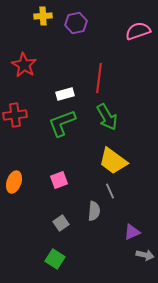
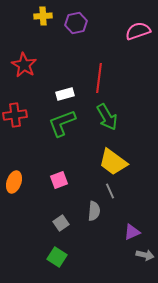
yellow trapezoid: moved 1 px down
green square: moved 2 px right, 2 px up
